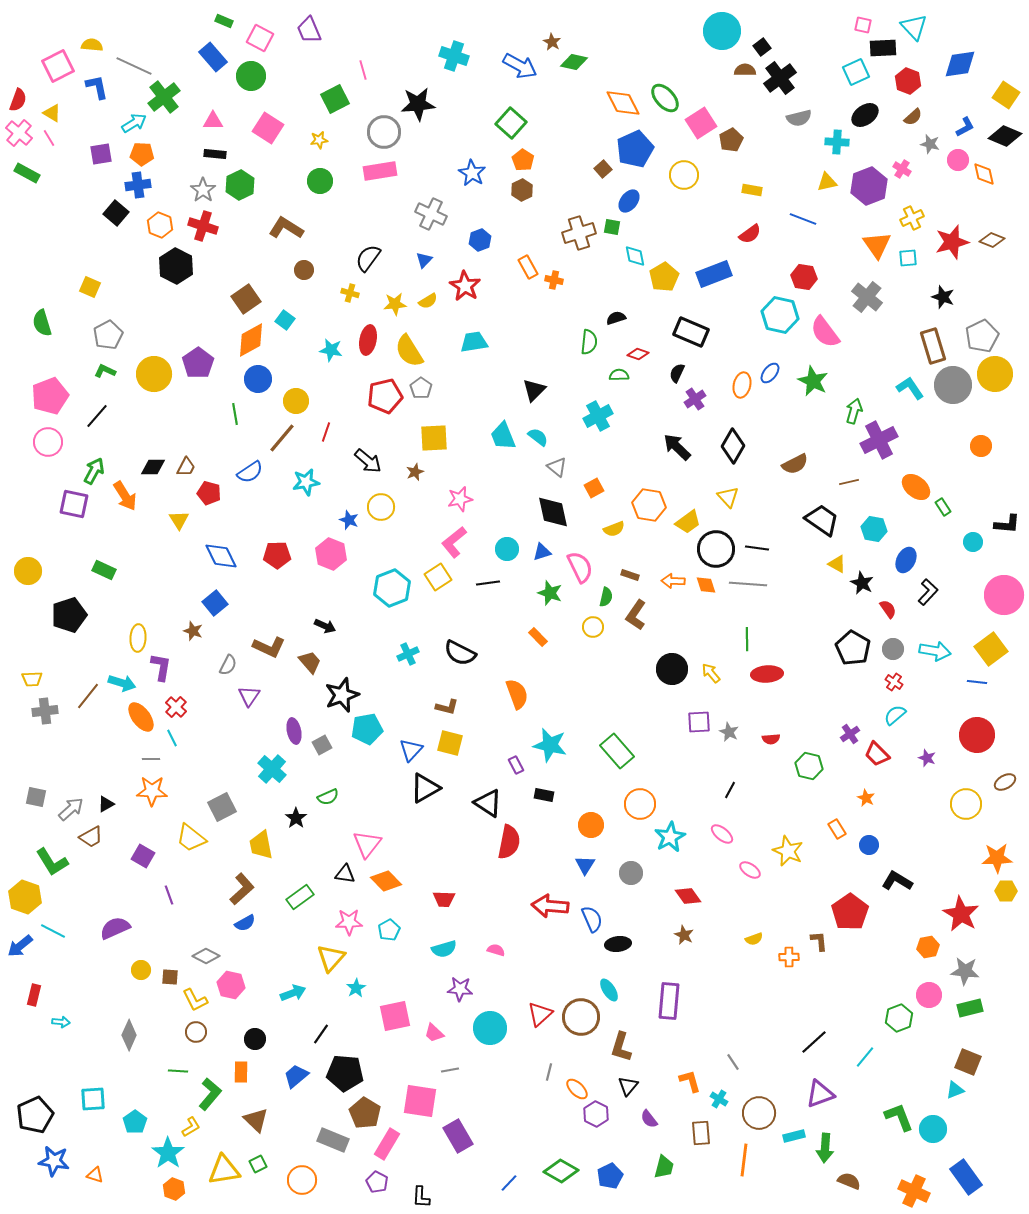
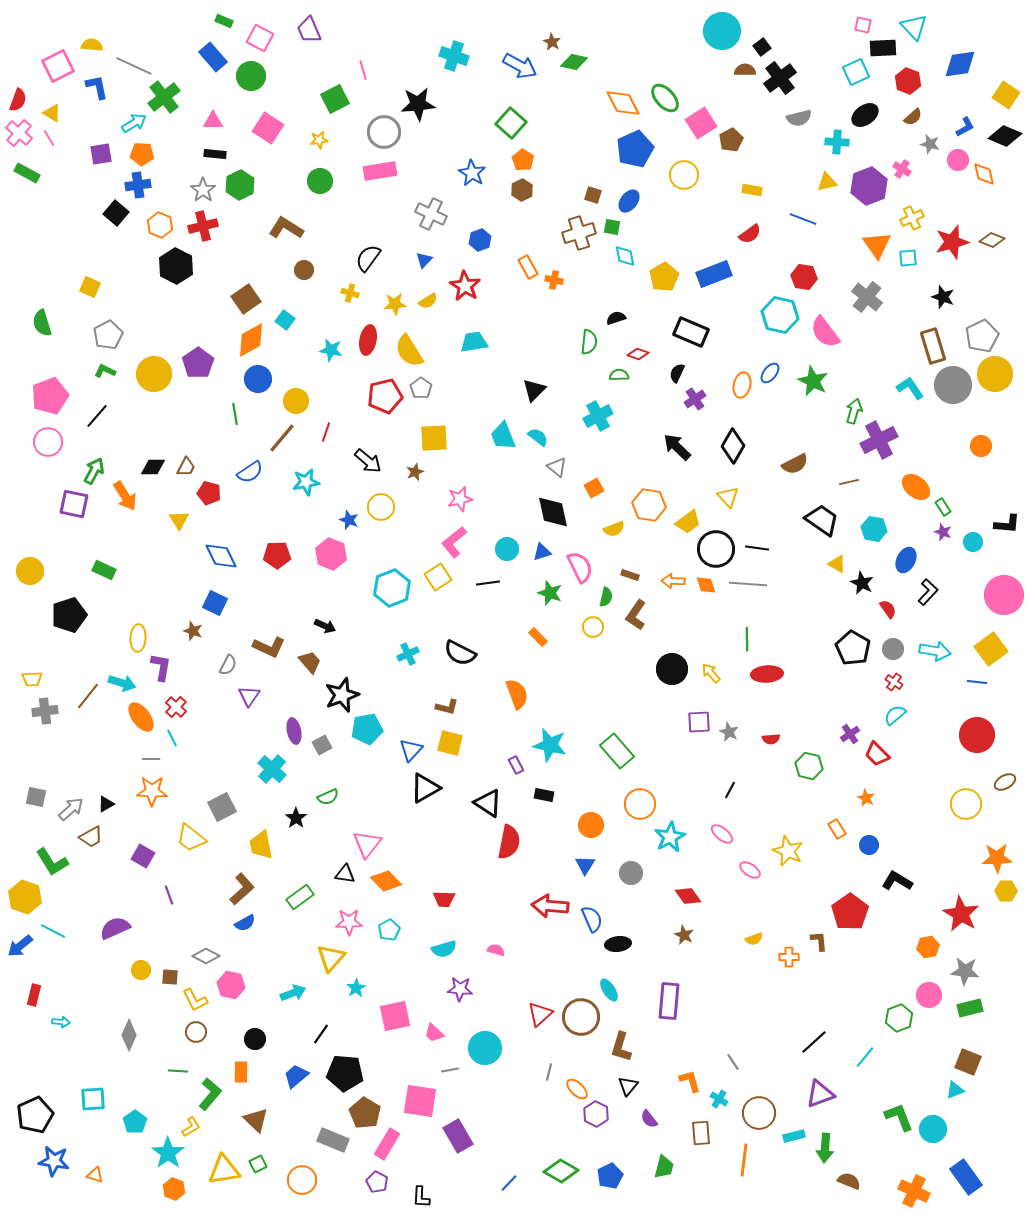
brown square at (603, 169): moved 10 px left, 26 px down; rotated 30 degrees counterclockwise
red cross at (203, 226): rotated 32 degrees counterclockwise
cyan diamond at (635, 256): moved 10 px left
yellow circle at (28, 571): moved 2 px right
blue square at (215, 603): rotated 25 degrees counterclockwise
purple star at (927, 758): moved 16 px right, 226 px up
cyan circle at (490, 1028): moved 5 px left, 20 px down
